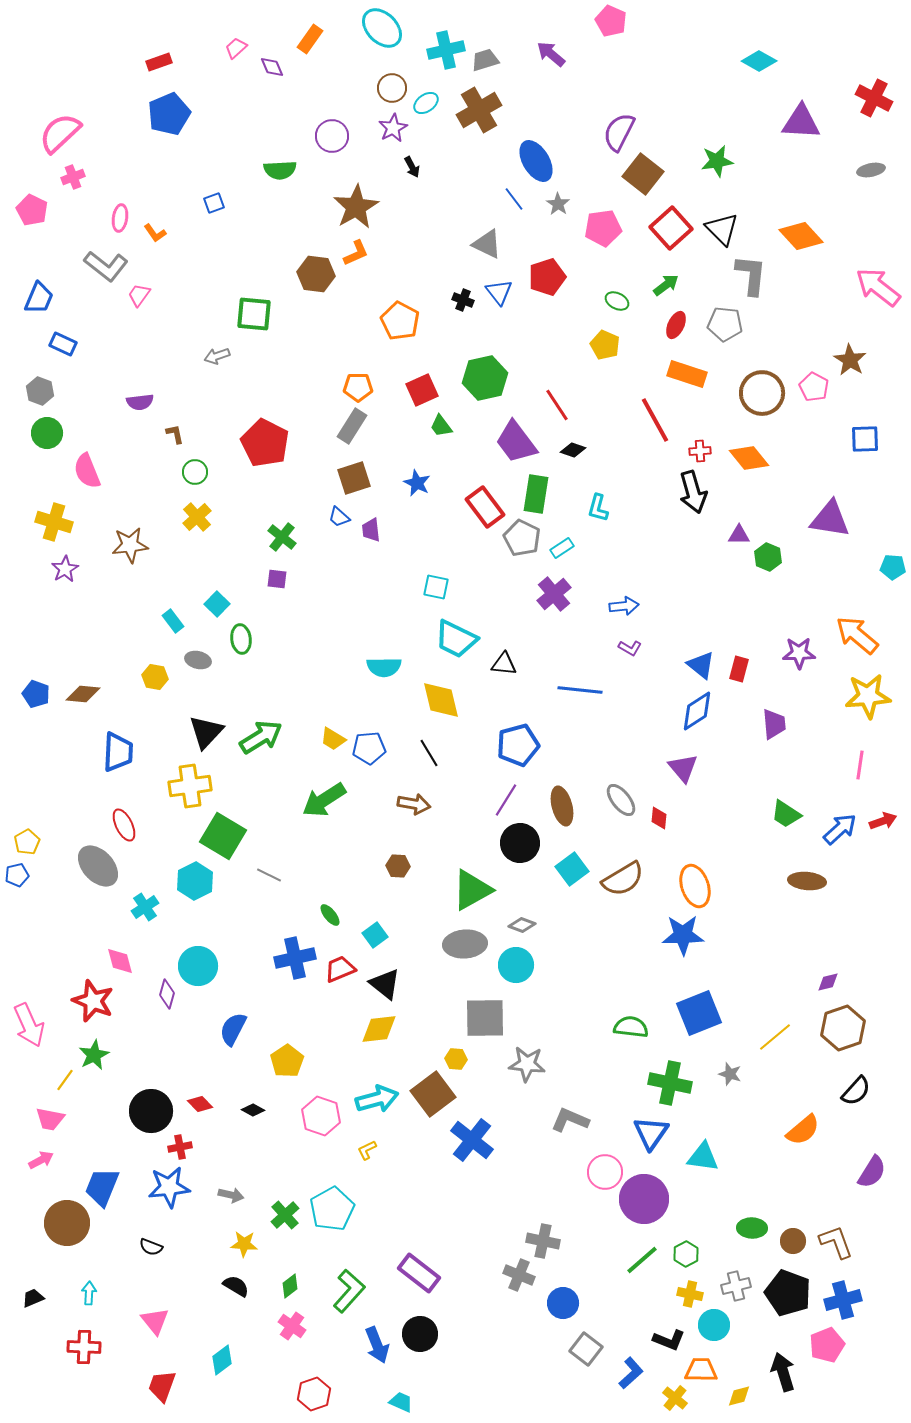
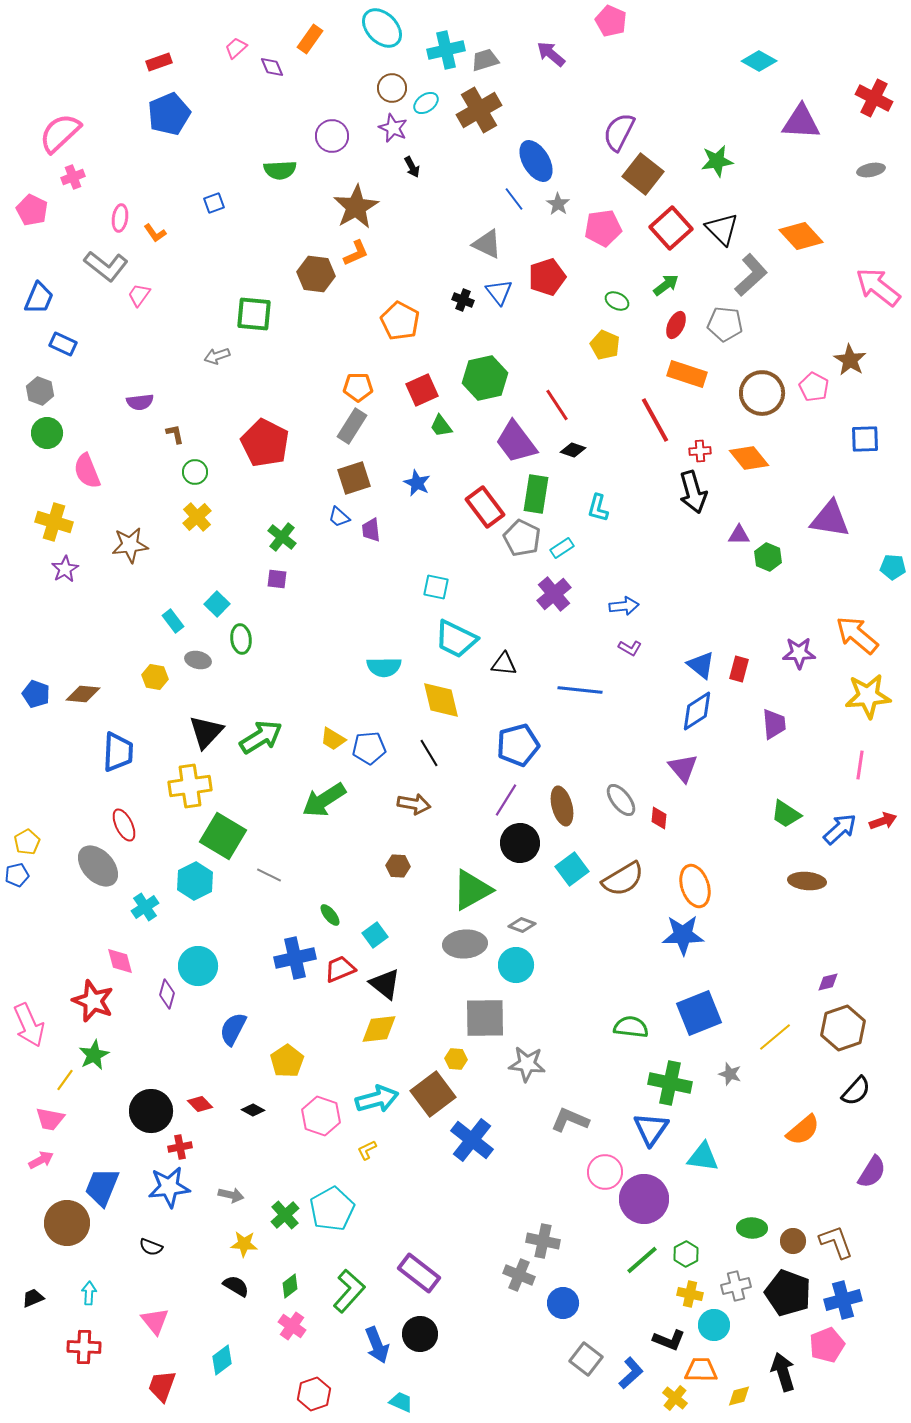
purple star at (393, 128): rotated 20 degrees counterclockwise
gray L-shape at (751, 275): rotated 42 degrees clockwise
blue triangle at (651, 1133): moved 4 px up
gray square at (586, 1349): moved 10 px down
